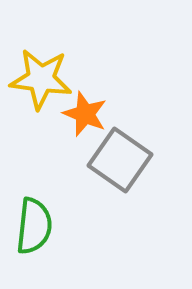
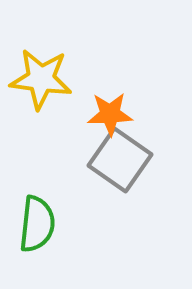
orange star: moved 25 px right; rotated 24 degrees counterclockwise
green semicircle: moved 3 px right, 2 px up
